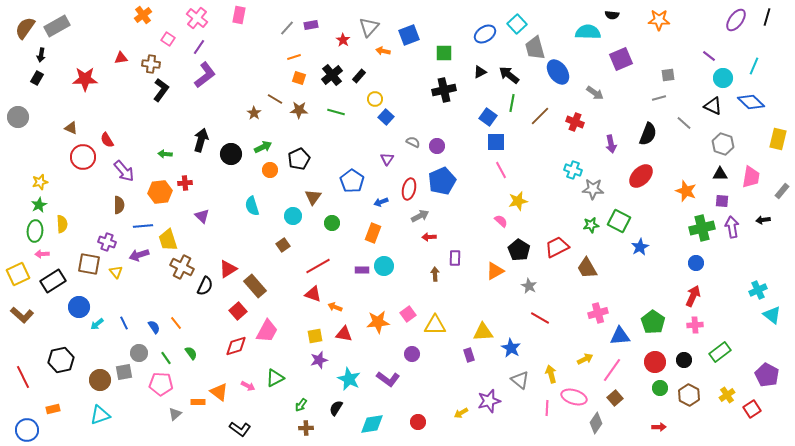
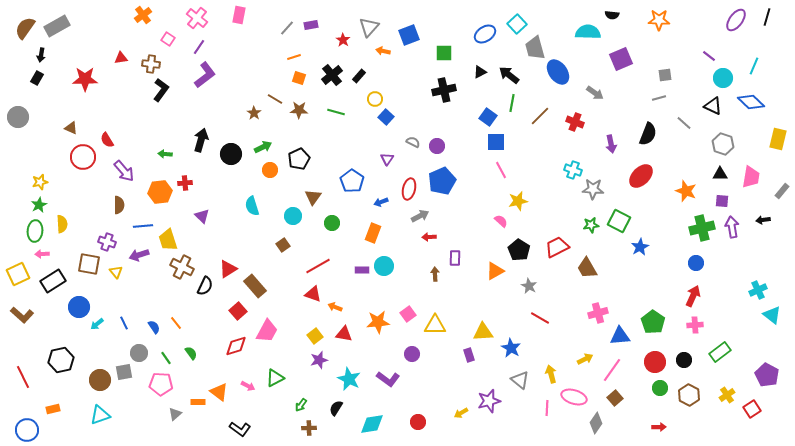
gray square at (668, 75): moved 3 px left
yellow square at (315, 336): rotated 28 degrees counterclockwise
brown cross at (306, 428): moved 3 px right
